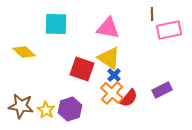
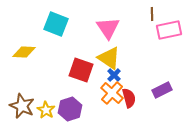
cyan square: rotated 20 degrees clockwise
pink triangle: rotated 45 degrees clockwise
yellow diamond: rotated 40 degrees counterclockwise
red square: moved 1 px left, 1 px down
red semicircle: rotated 54 degrees counterclockwise
brown star: moved 1 px right; rotated 15 degrees clockwise
